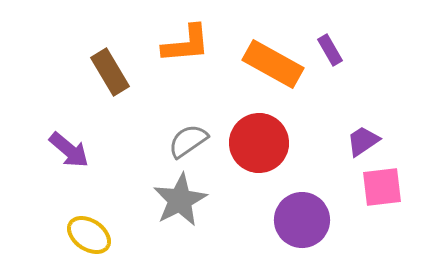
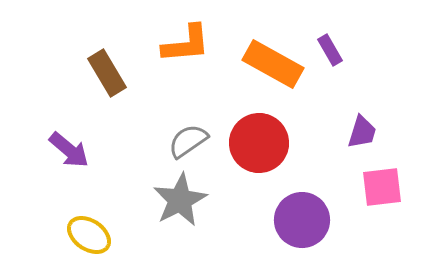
brown rectangle: moved 3 px left, 1 px down
purple trapezoid: moved 1 px left, 9 px up; rotated 141 degrees clockwise
